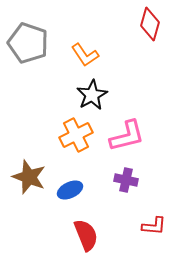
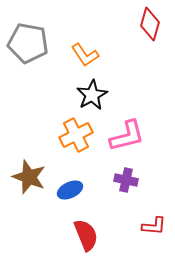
gray pentagon: rotated 9 degrees counterclockwise
